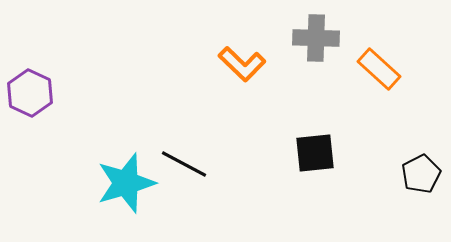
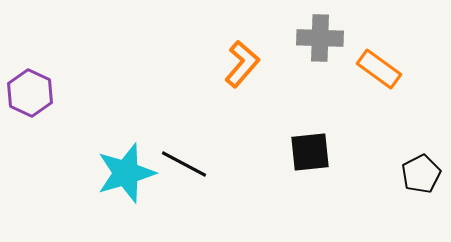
gray cross: moved 4 px right
orange L-shape: rotated 93 degrees counterclockwise
orange rectangle: rotated 6 degrees counterclockwise
black square: moved 5 px left, 1 px up
cyan star: moved 10 px up
